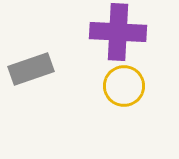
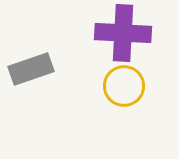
purple cross: moved 5 px right, 1 px down
